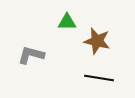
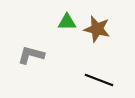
brown star: moved 12 px up
black line: moved 2 px down; rotated 12 degrees clockwise
